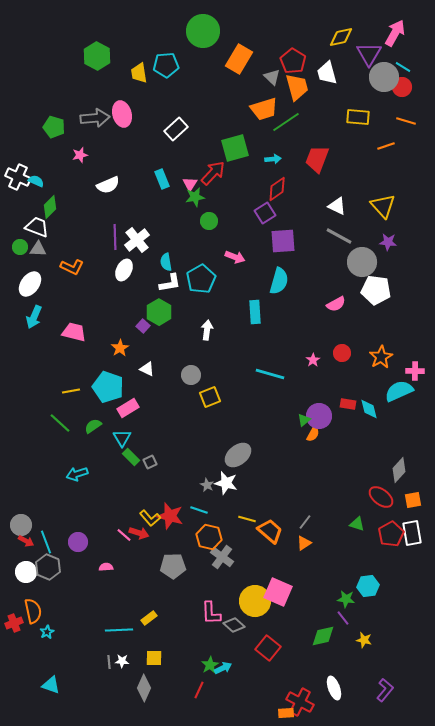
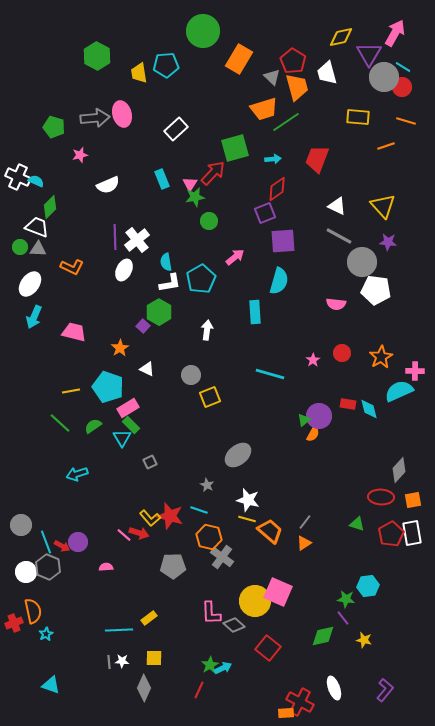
purple square at (265, 213): rotated 10 degrees clockwise
pink arrow at (235, 257): rotated 60 degrees counterclockwise
pink semicircle at (336, 304): rotated 36 degrees clockwise
green rectangle at (131, 457): moved 32 px up
white star at (226, 483): moved 22 px right, 17 px down
red ellipse at (381, 497): rotated 35 degrees counterclockwise
red arrow at (26, 541): moved 36 px right, 5 px down
cyan star at (47, 632): moved 1 px left, 2 px down
